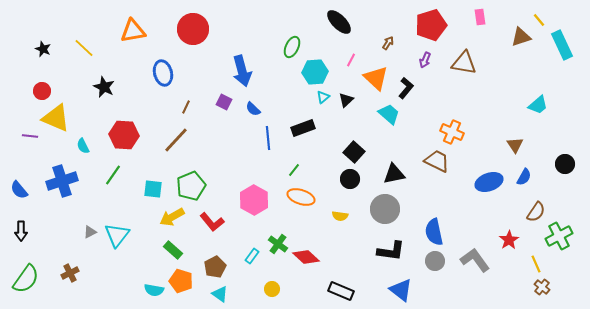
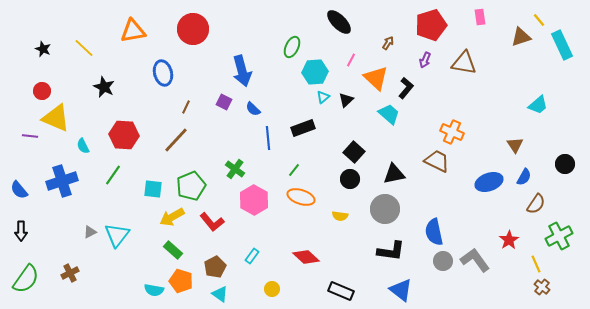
brown semicircle at (536, 212): moved 8 px up
green cross at (278, 244): moved 43 px left, 75 px up
gray circle at (435, 261): moved 8 px right
